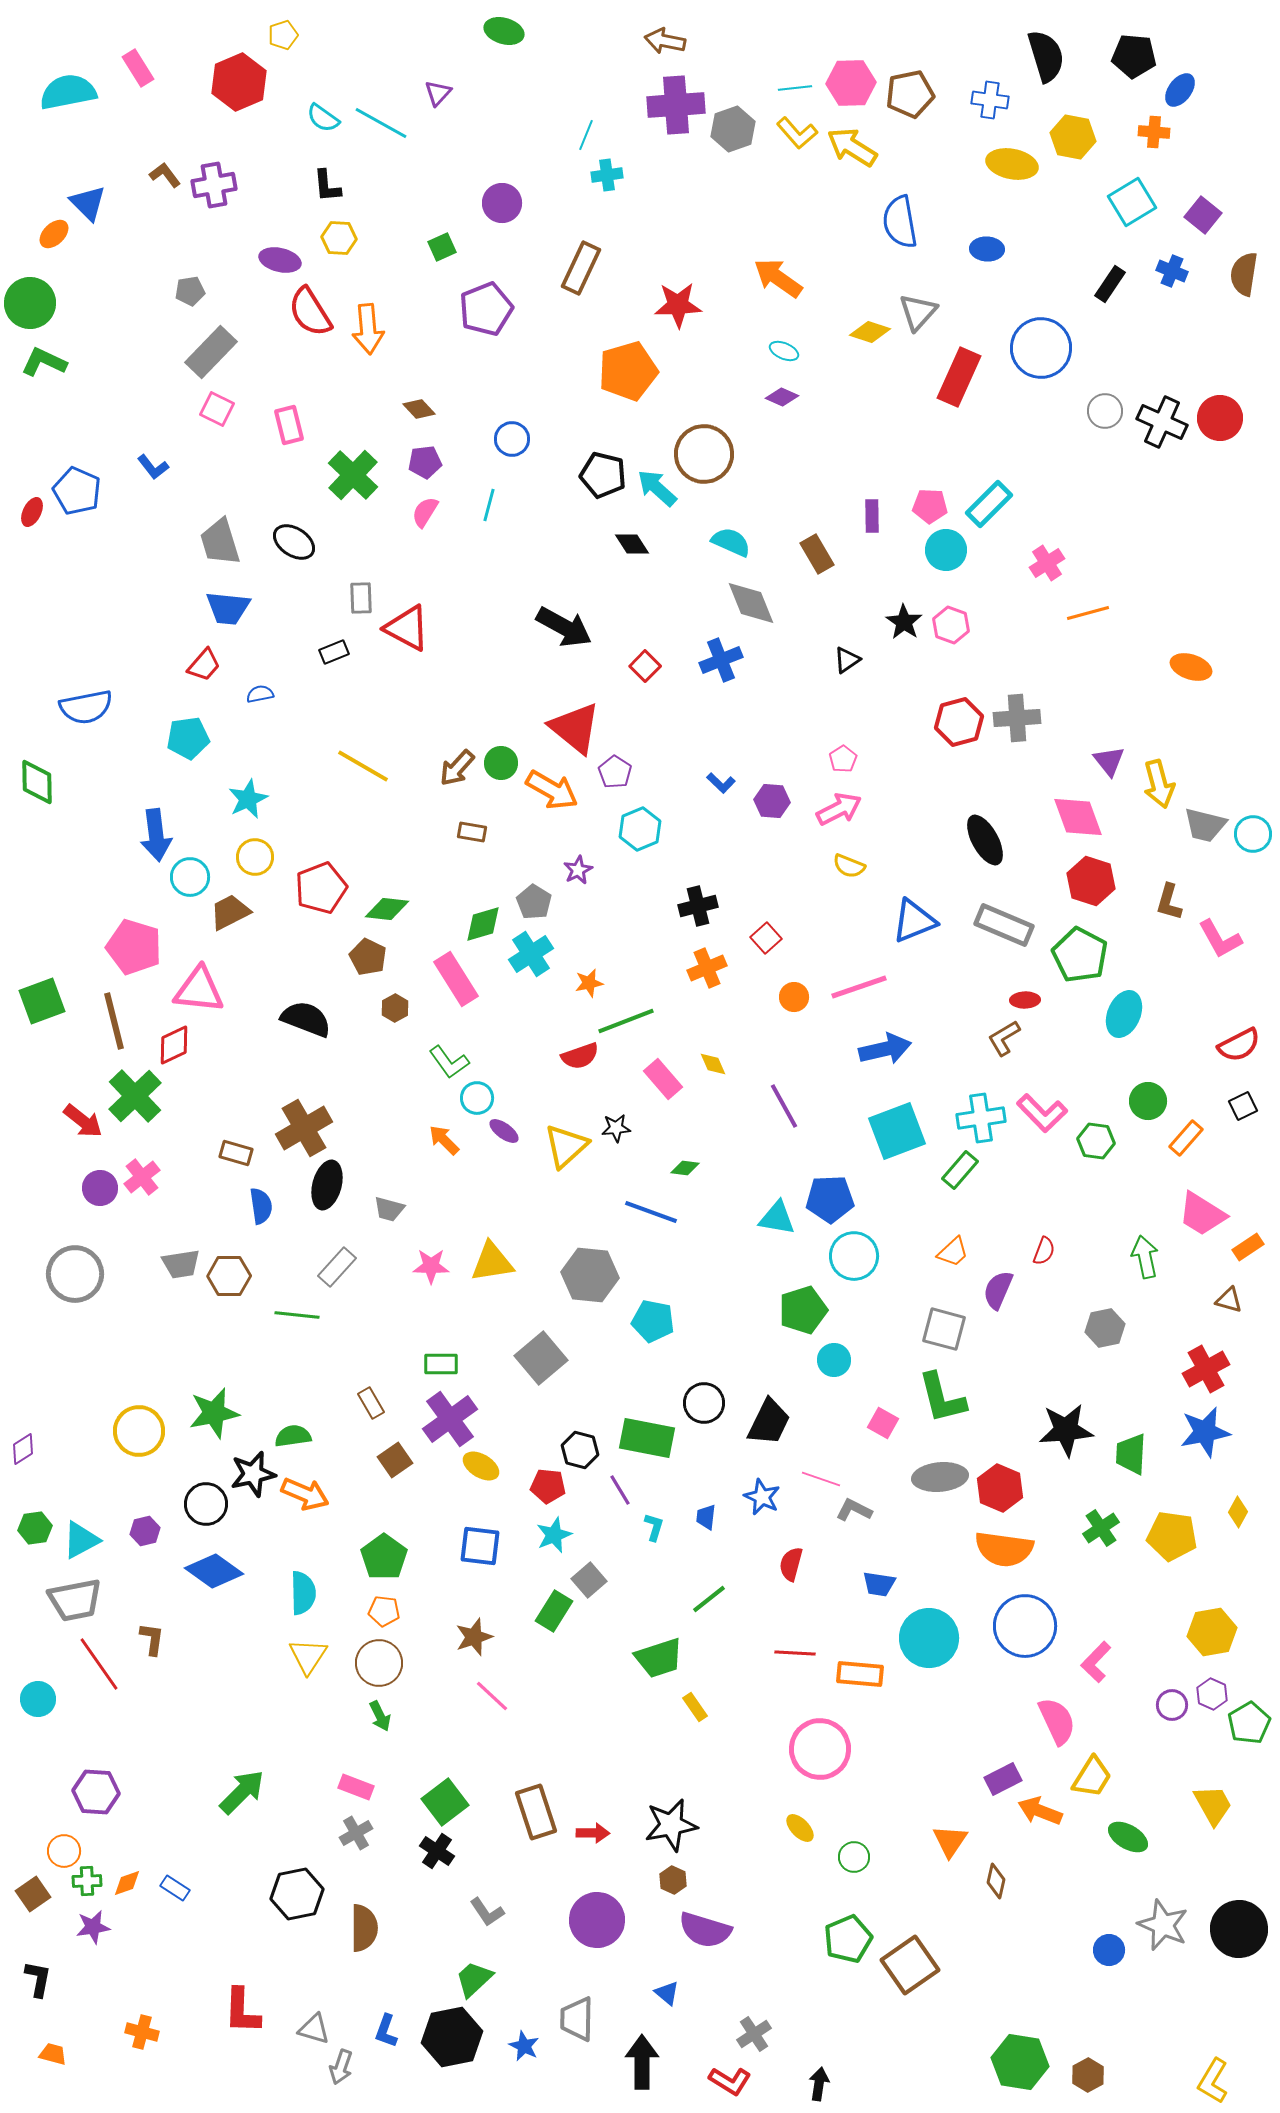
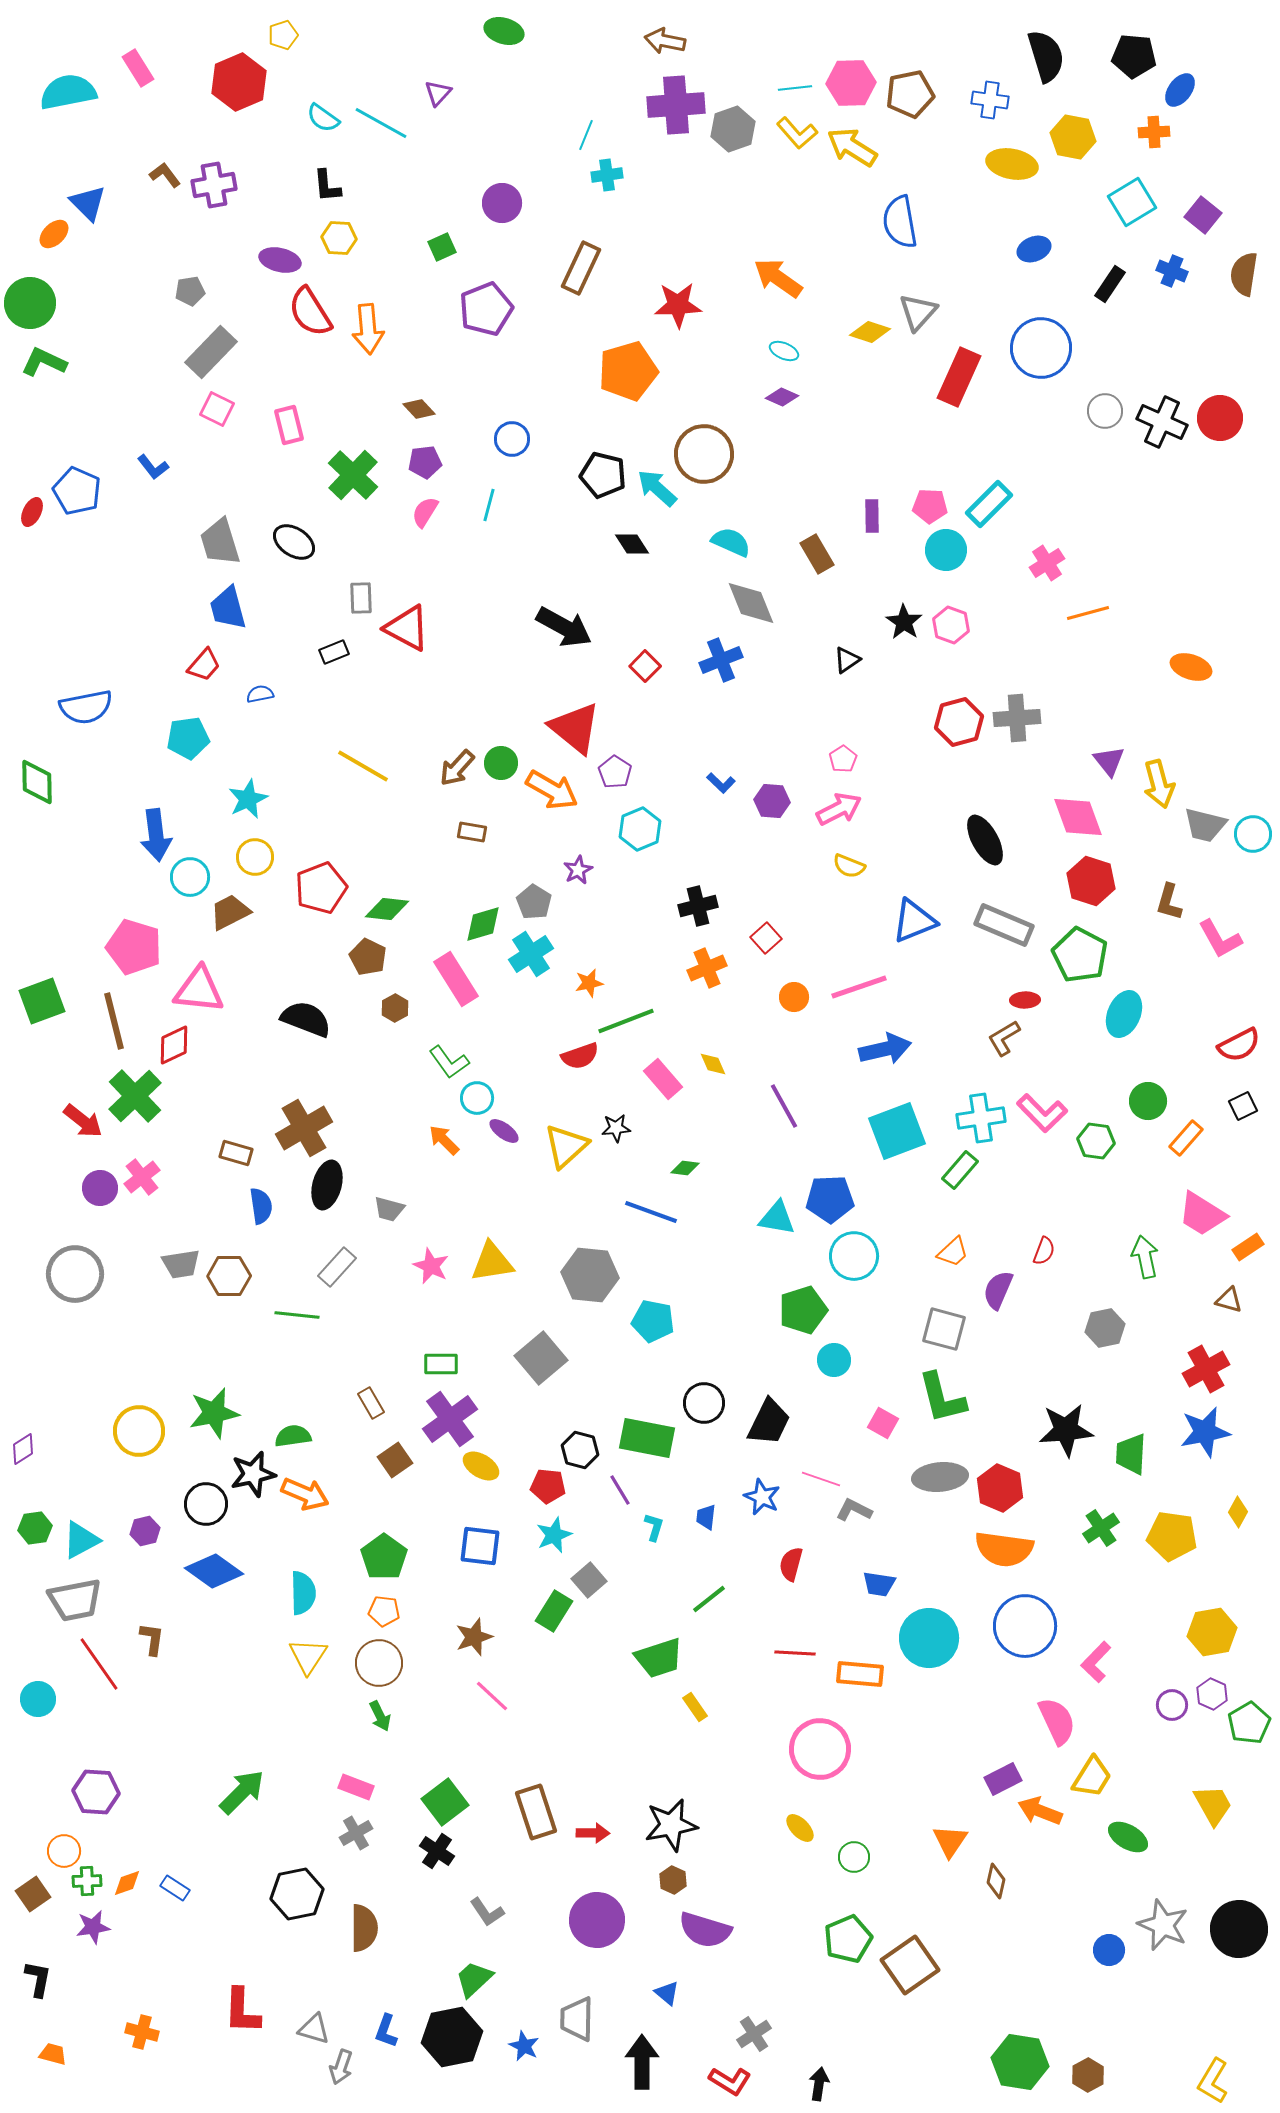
orange cross at (1154, 132): rotated 8 degrees counterclockwise
blue ellipse at (987, 249): moved 47 px right; rotated 24 degrees counterclockwise
blue trapezoid at (228, 608): rotated 69 degrees clockwise
pink star at (431, 1266): rotated 24 degrees clockwise
